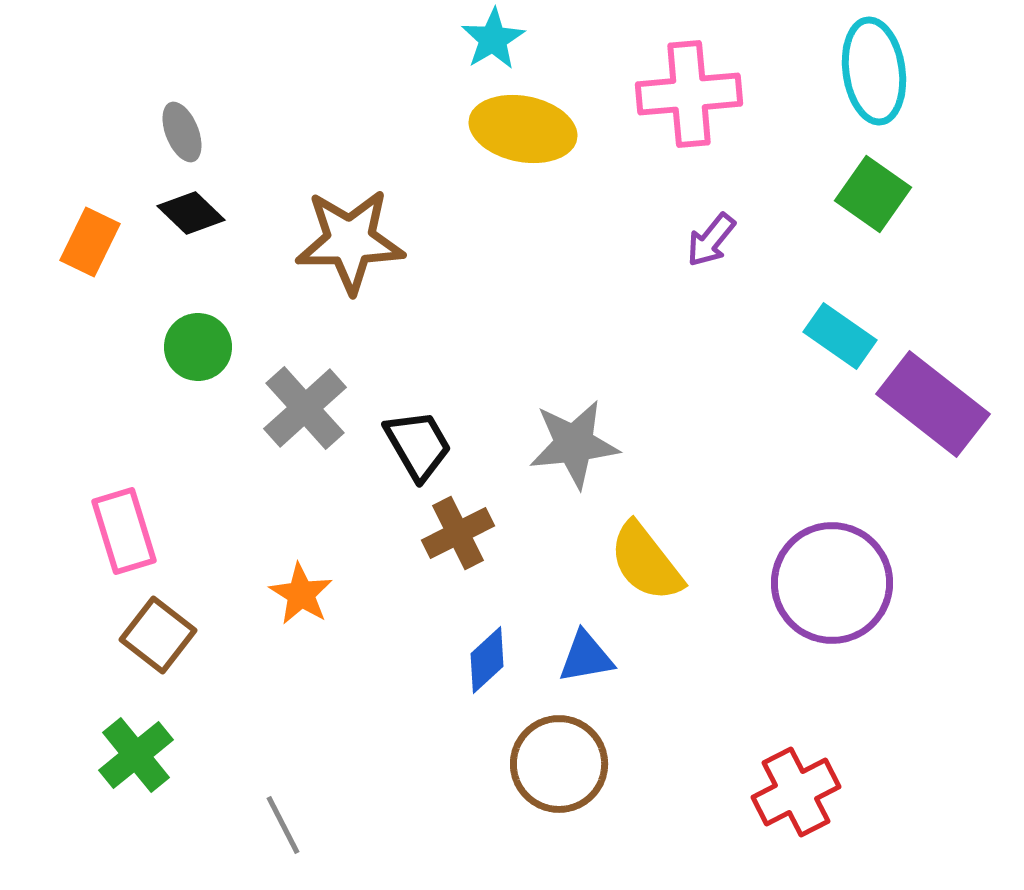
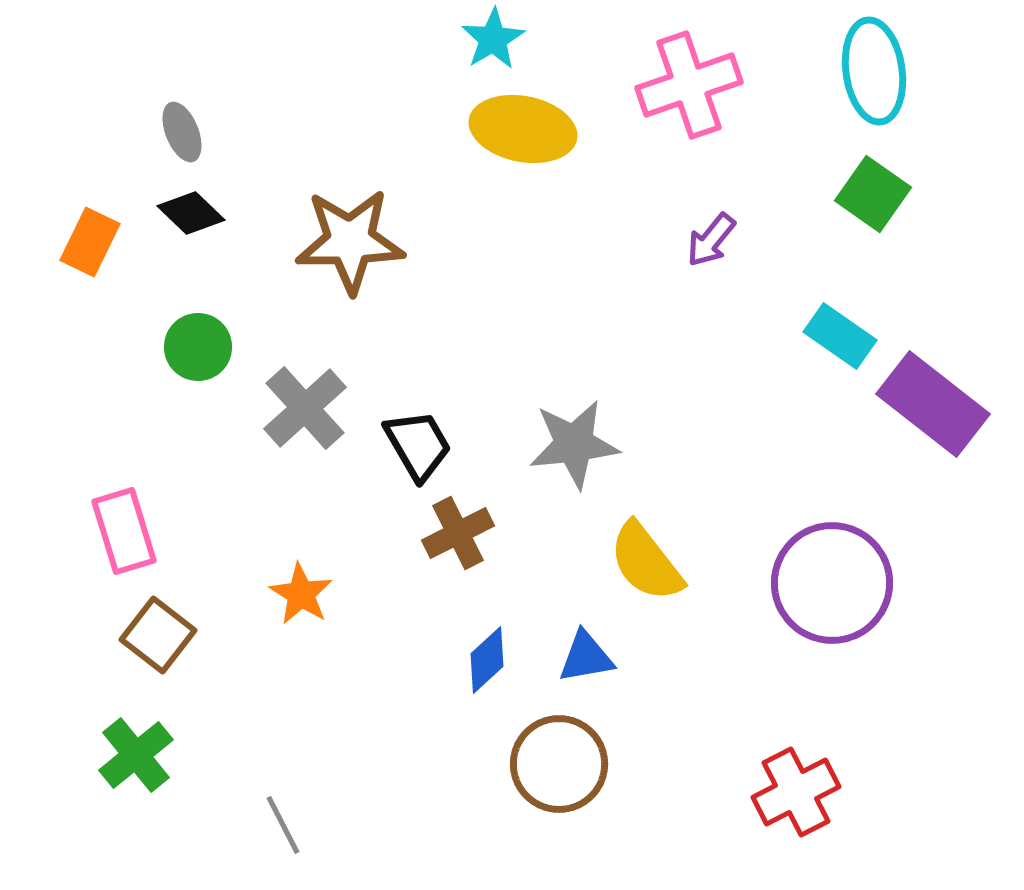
pink cross: moved 9 px up; rotated 14 degrees counterclockwise
